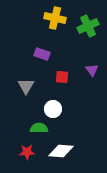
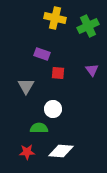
red square: moved 4 px left, 4 px up
